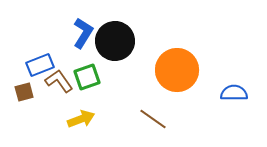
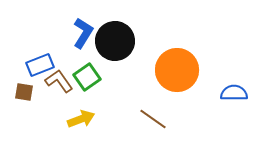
green square: rotated 16 degrees counterclockwise
brown square: rotated 24 degrees clockwise
